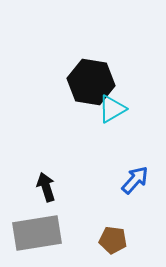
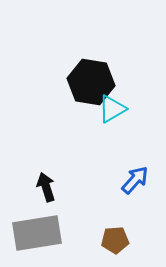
brown pentagon: moved 2 px right; rotated 12 degrees counterclockwise
